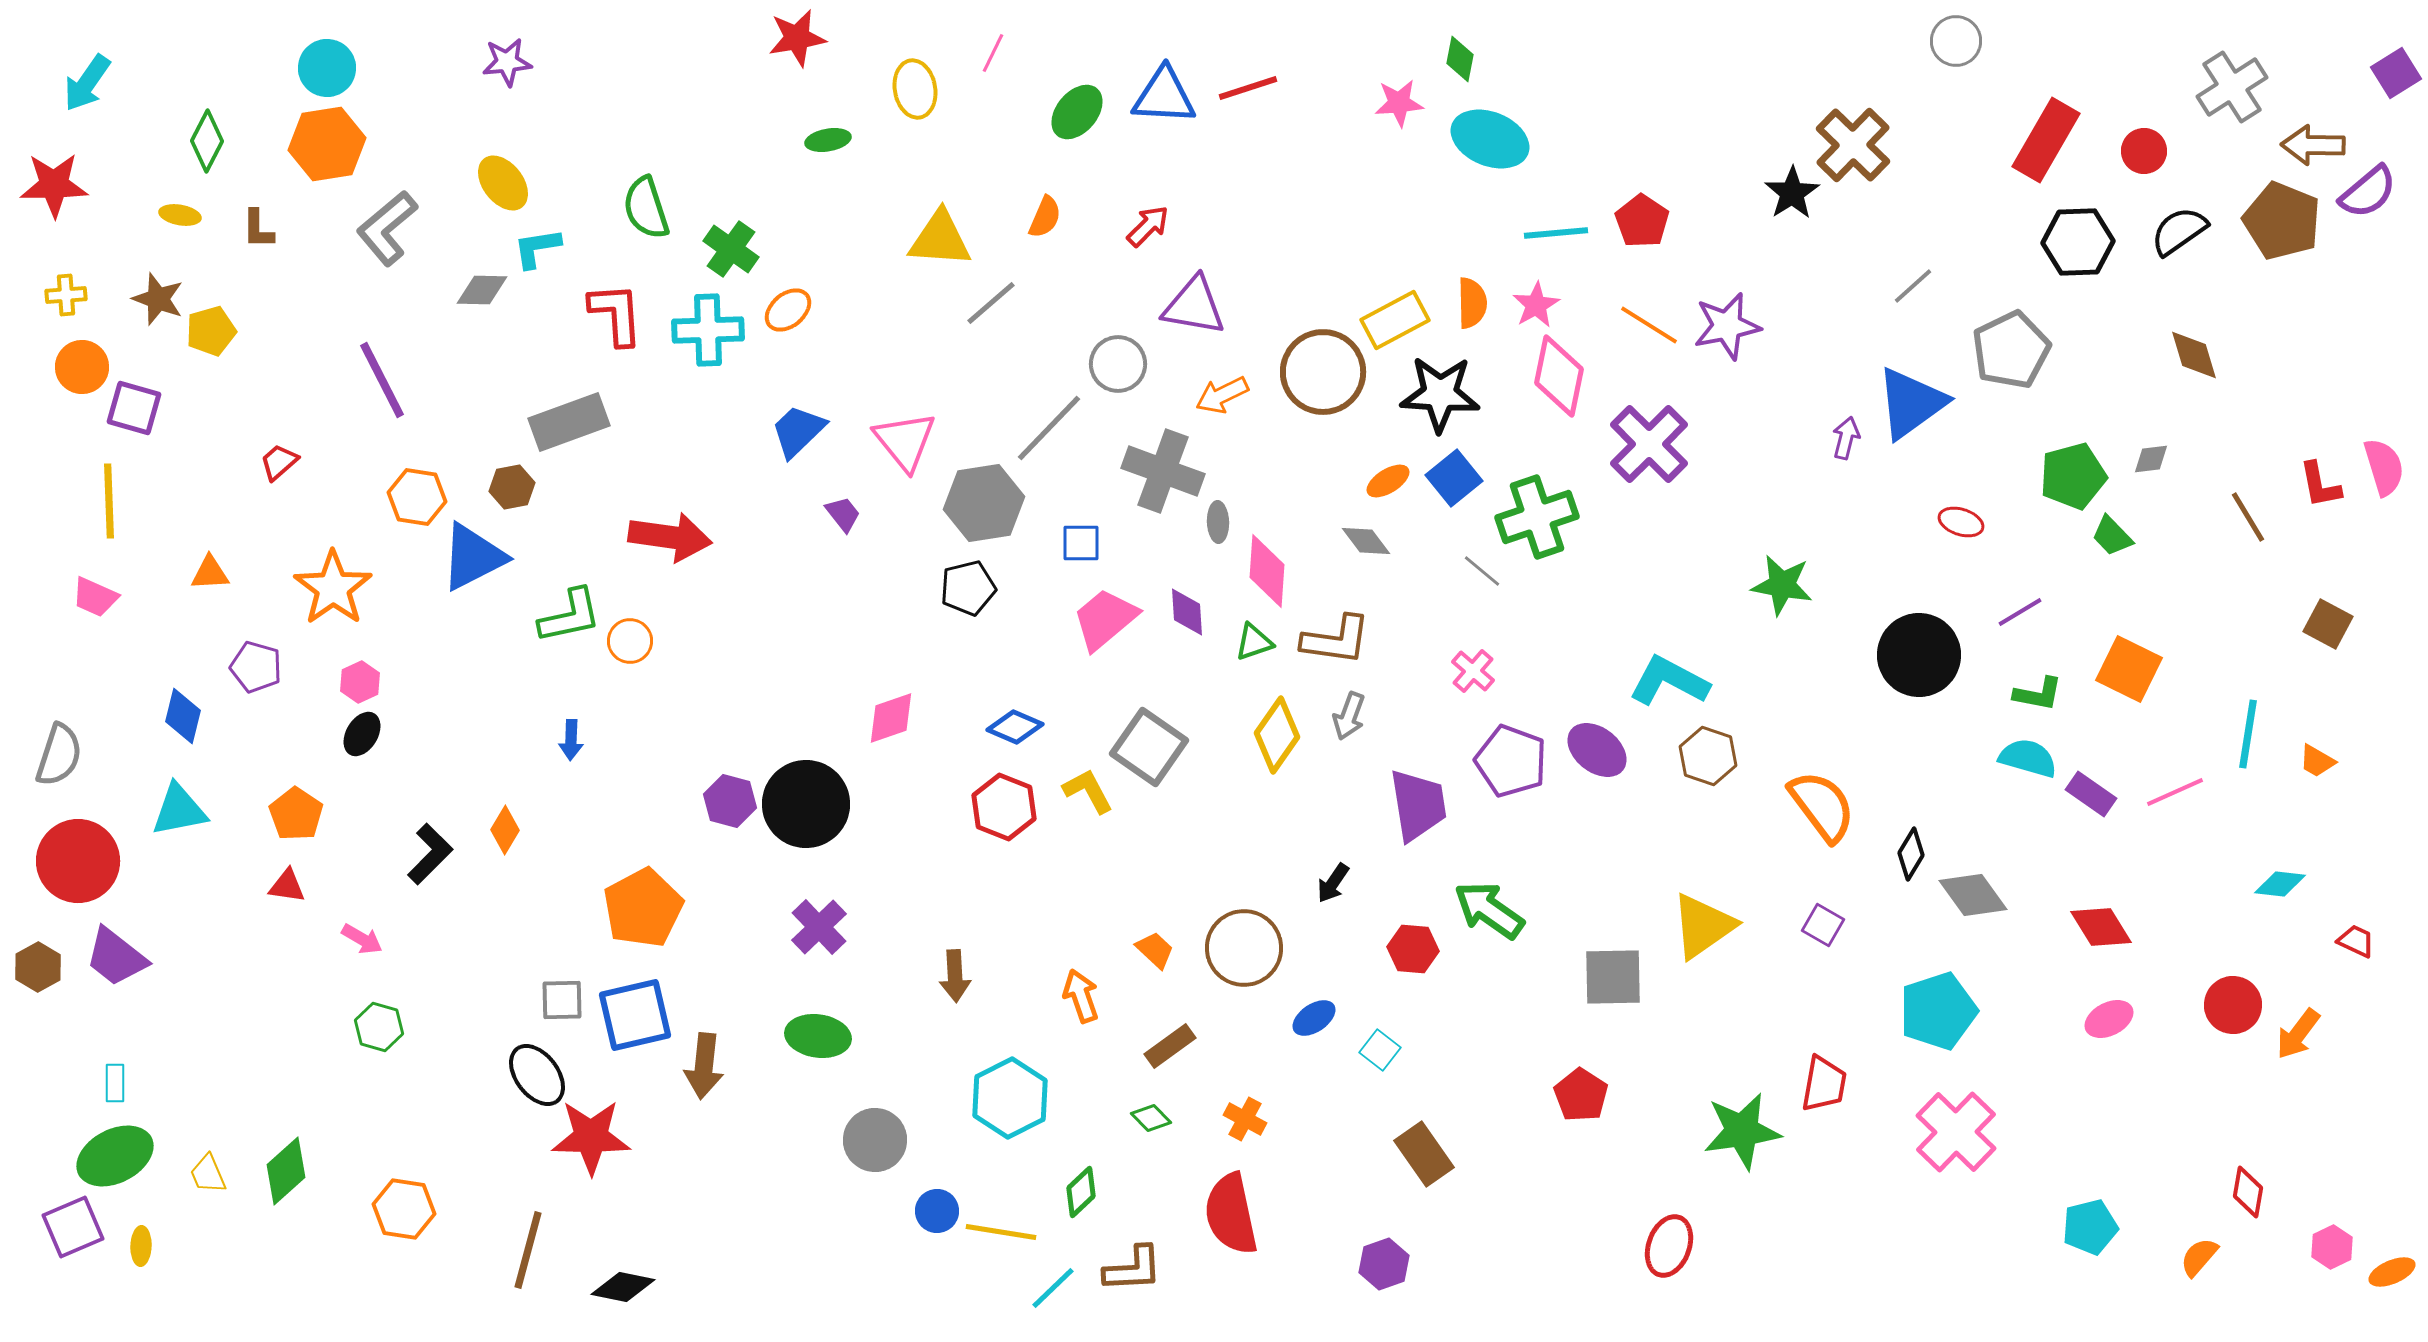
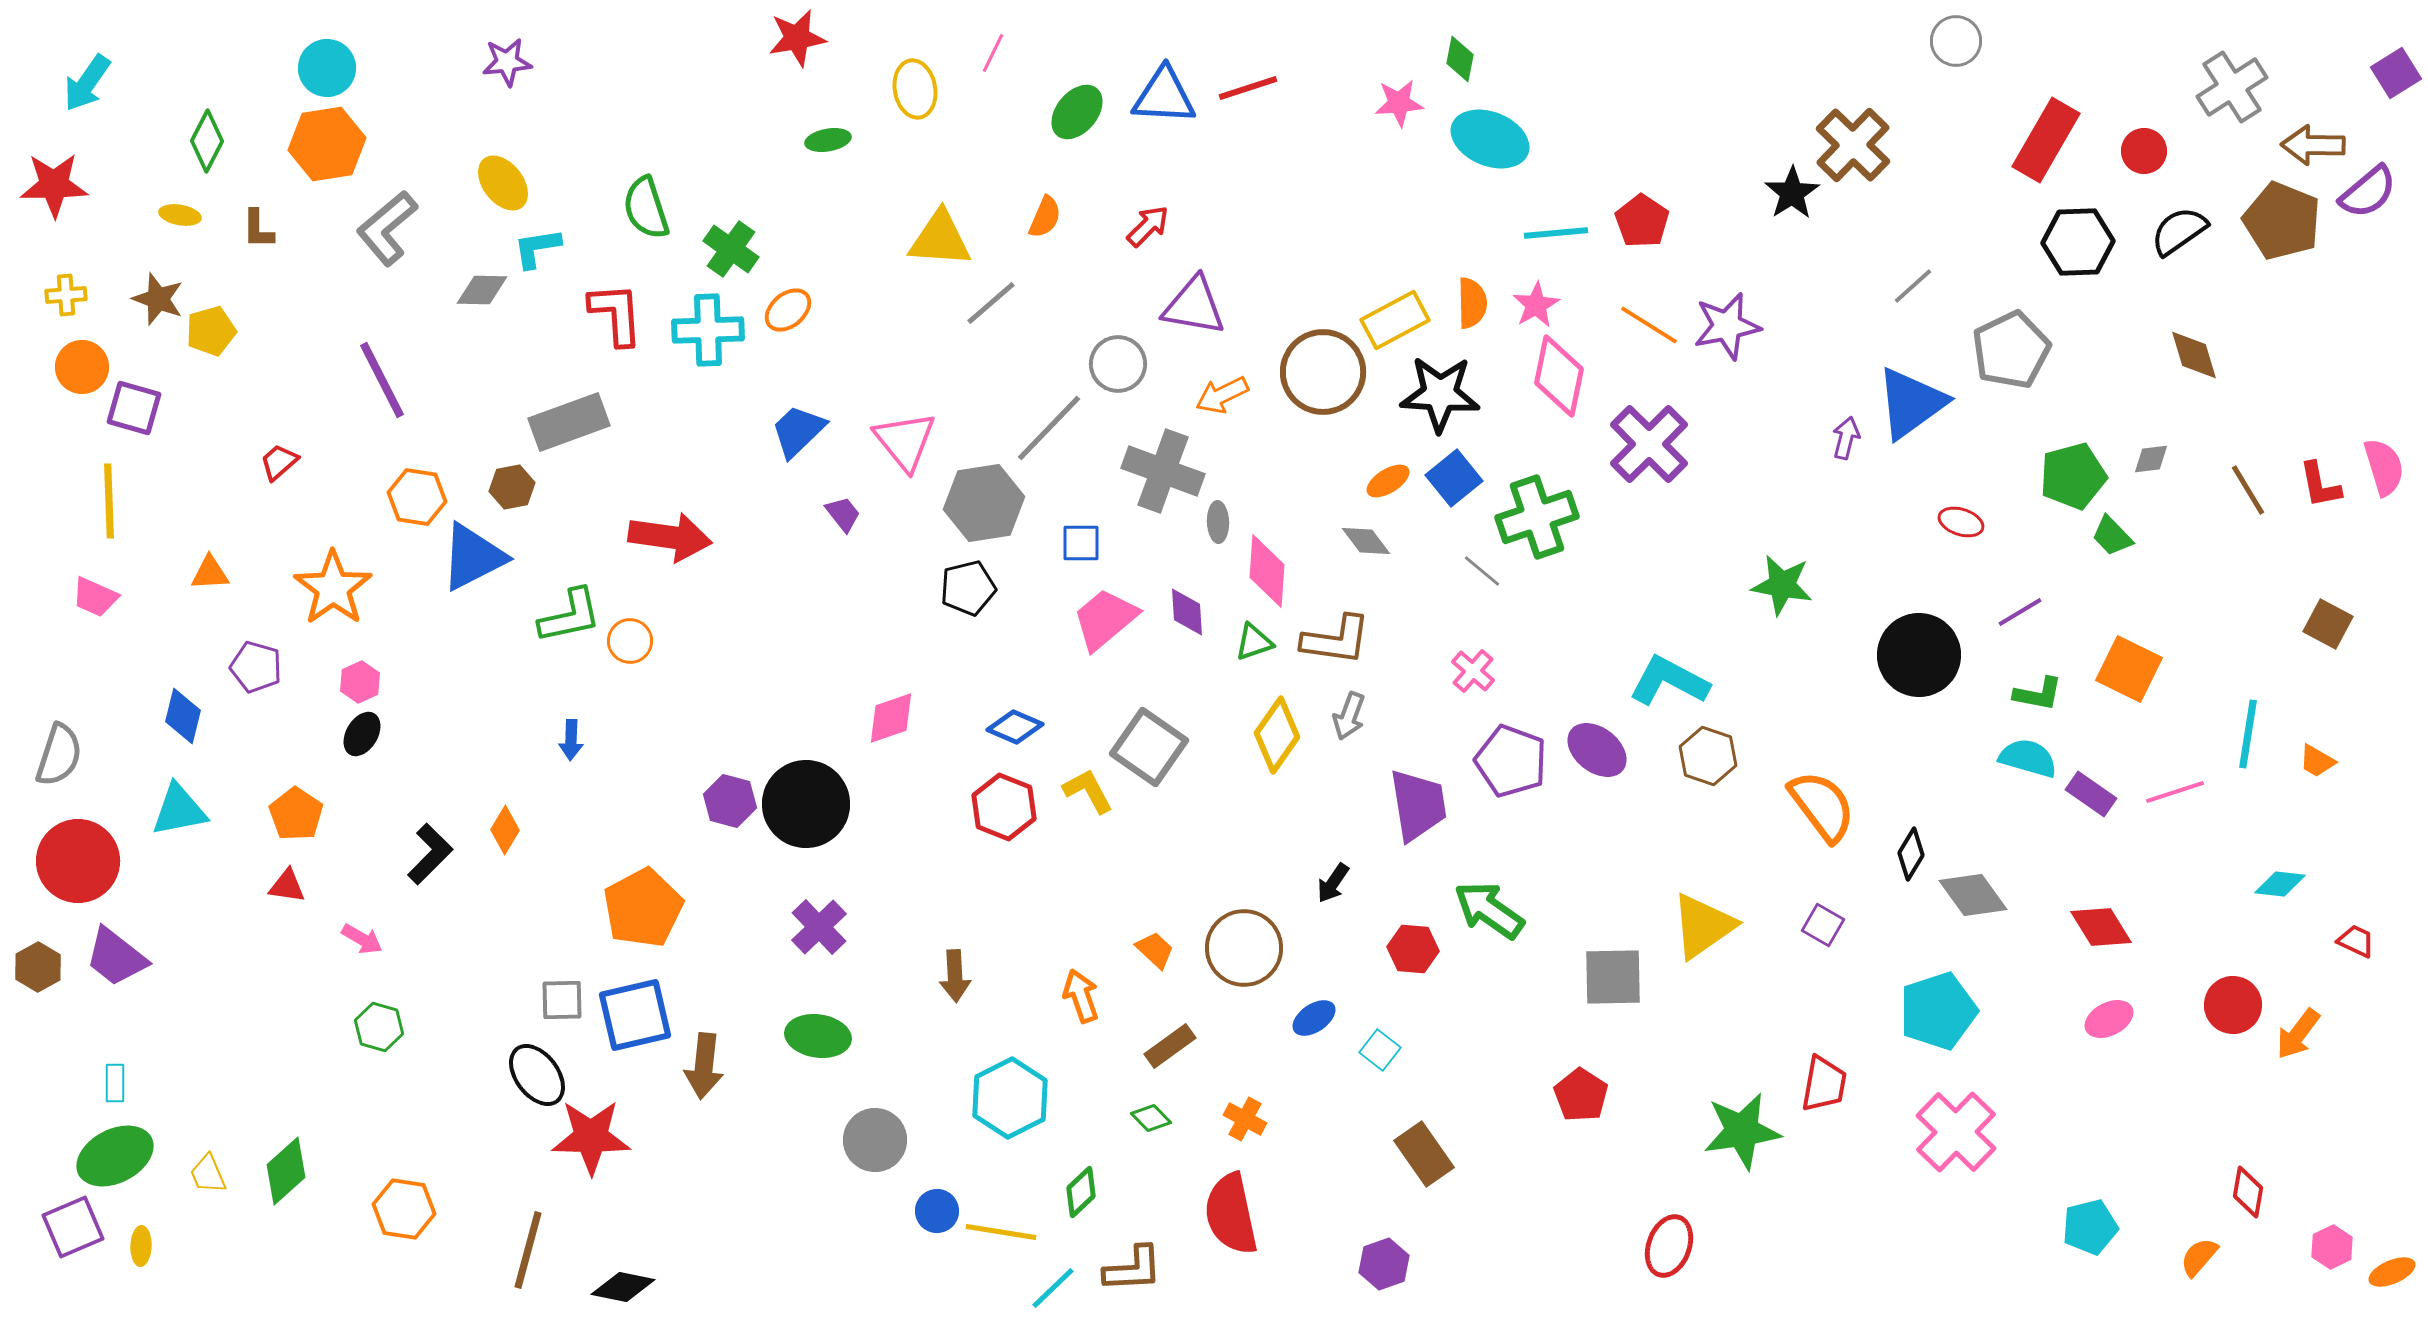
brown line at (2248, 517): moved 27 px up
pink line at (2175, 792): rotated 6 degrees clockwise
